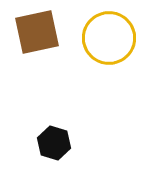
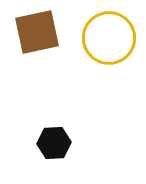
black hexagon: rotated 20 degrees counterclockwise
